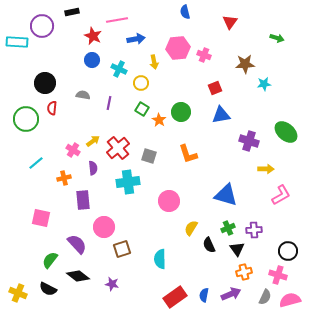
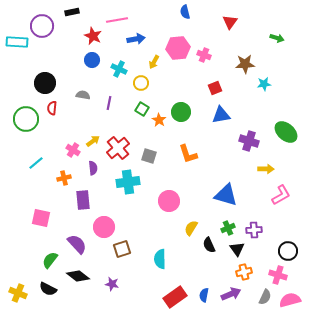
yellow arrow at (154, 62): rotated 40 degrees clockwise
